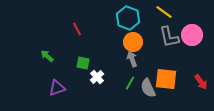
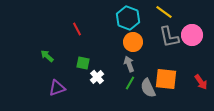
gray arrow: moved 3 px left, 5 px down
